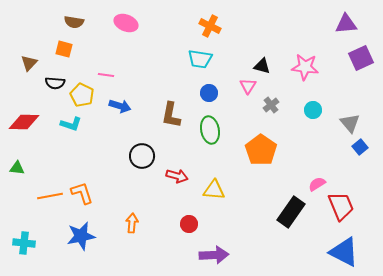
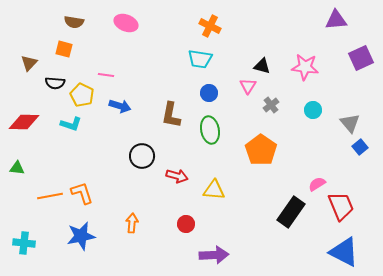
purple triangle: moved 10 px left, 4 px up
red circle: moved 3 px left
